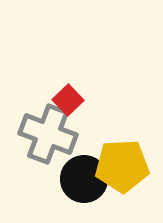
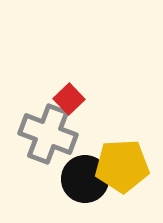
red square: moved 1 px right, 1 px up
black circle: moved 1 px right
